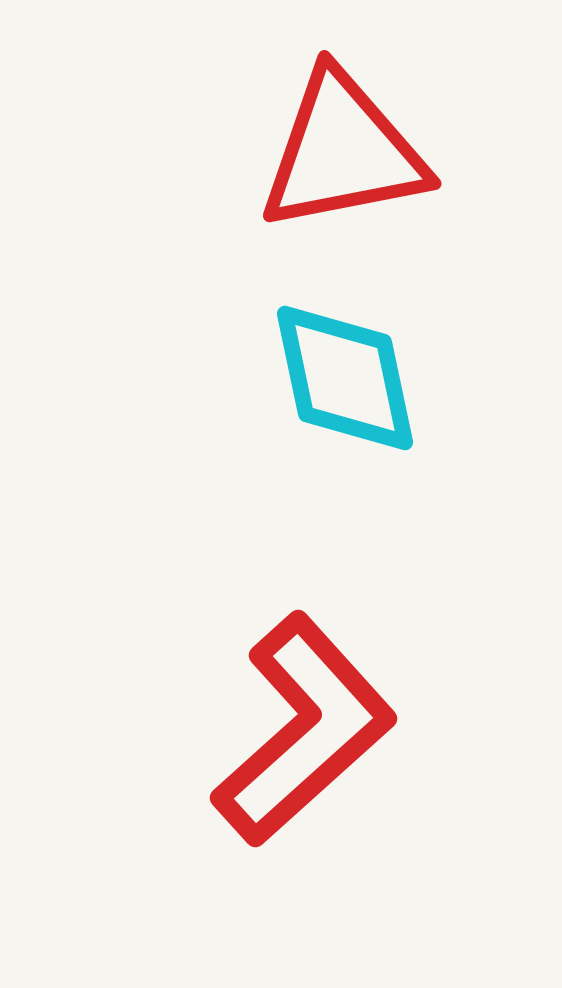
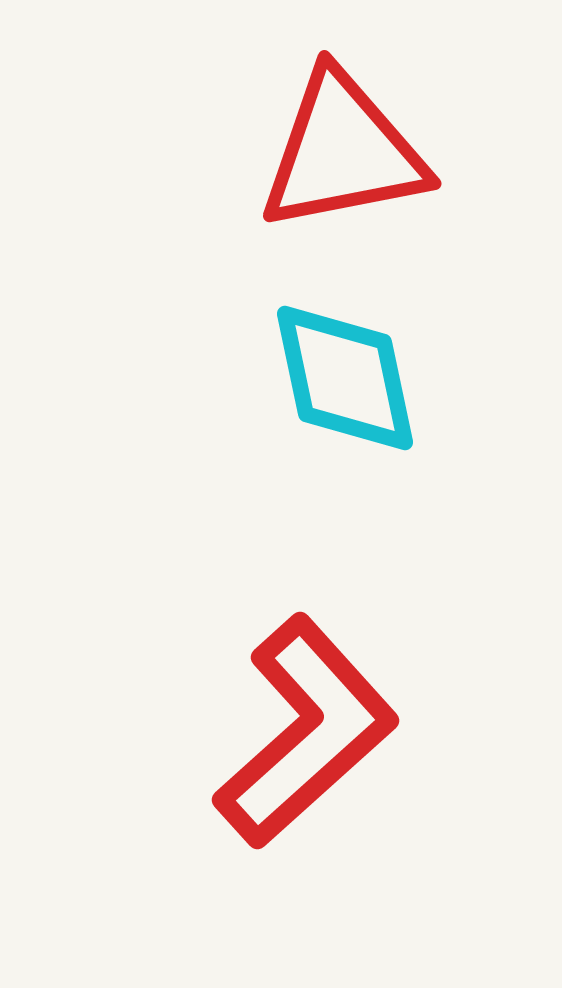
red L-shape: moved 2 px right, 2 px down
